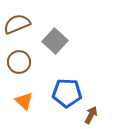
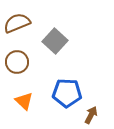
brown semicircle: moved 1 px up
brown circle: moved 2 px left
